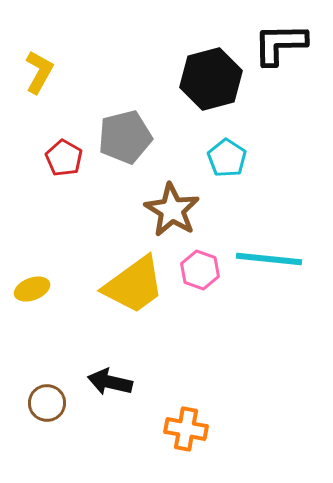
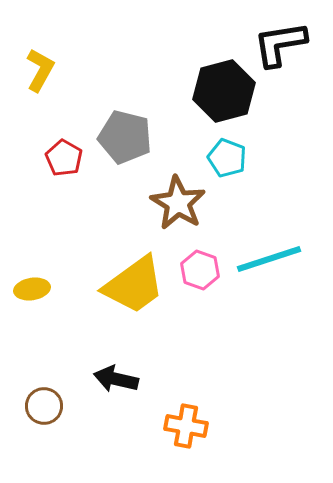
black L-shape: rotated 8 degrees counterclockwise
yellow L-shape: moved 1 px right, 2 px up
black hexagon: moved 13 px right, 12 px down
gray pentagon: rotated 28 degrees clockwise
cyan pentagon: rotated 12 degrees counterclockwise
brown star: moved 6 px right, 7 px up
cyan line: rotated 24 degrees counterclockwise
yellow ellipse: rotated 12 degrees clockwise
black arrow: moved 6 px right, 3 px up
brown circle: moved 3 px left, 3 px down
orange cross: moved 3 px up
